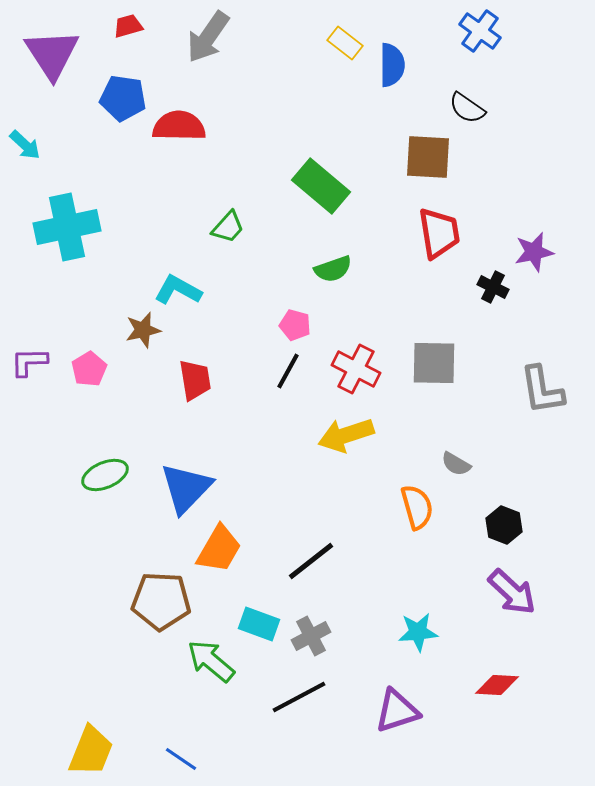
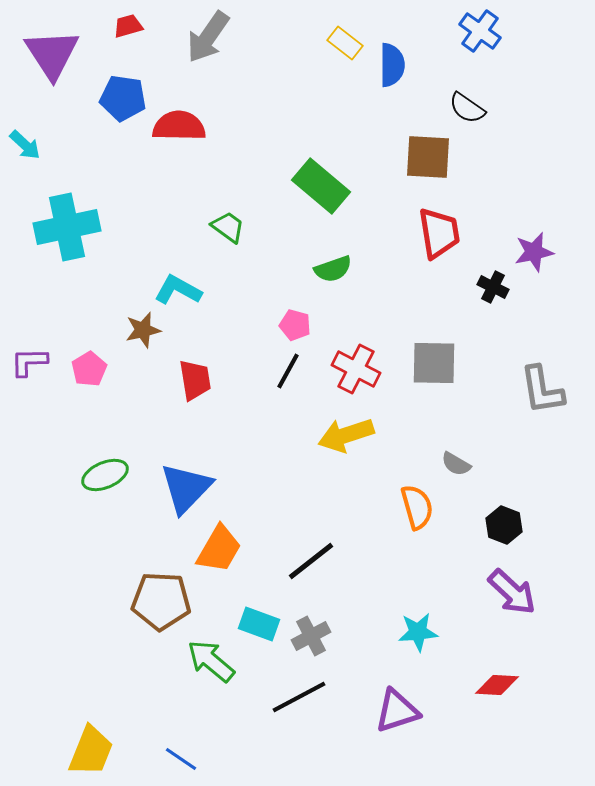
green trapezoid at (228, 227): rotated 96 degrees counterclockwise
